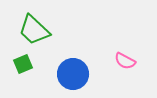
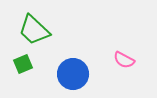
pink semicircle: moved 1 px left, 1 px up
